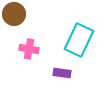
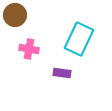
brown circle: moved 1 px right, 1 px down
cyan rectangle: moved 1 px up
